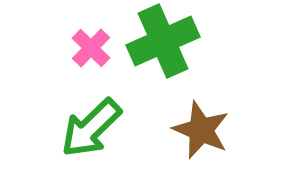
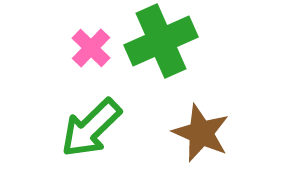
green cross: moved 2 px left
brown star: moved 3 px down
